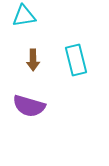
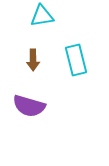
cyan triangle: moved 18 px right
